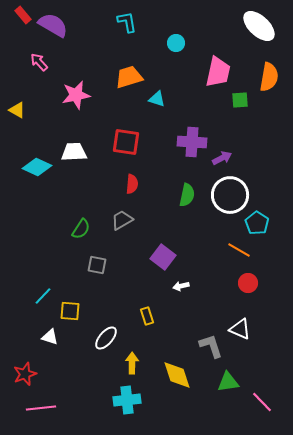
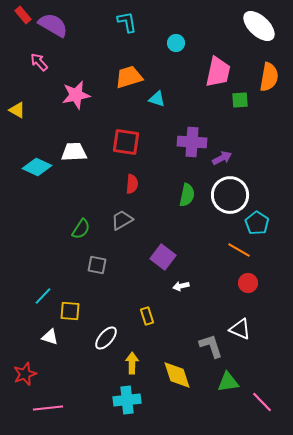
pink line at (41, 408): moved 7 px right
